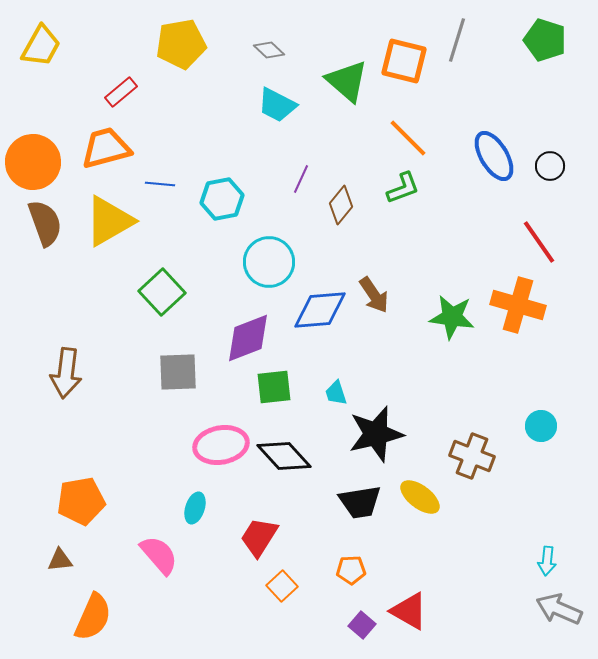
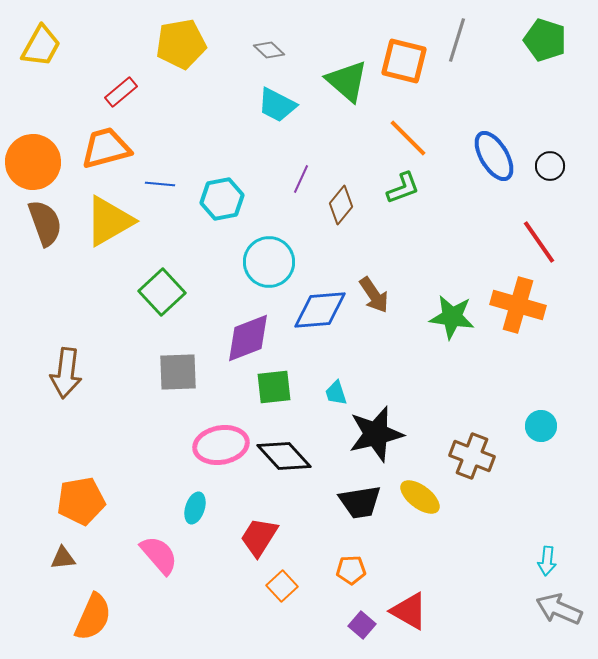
brown triangle at (60, 560): moved 3 px right, 2 px up
